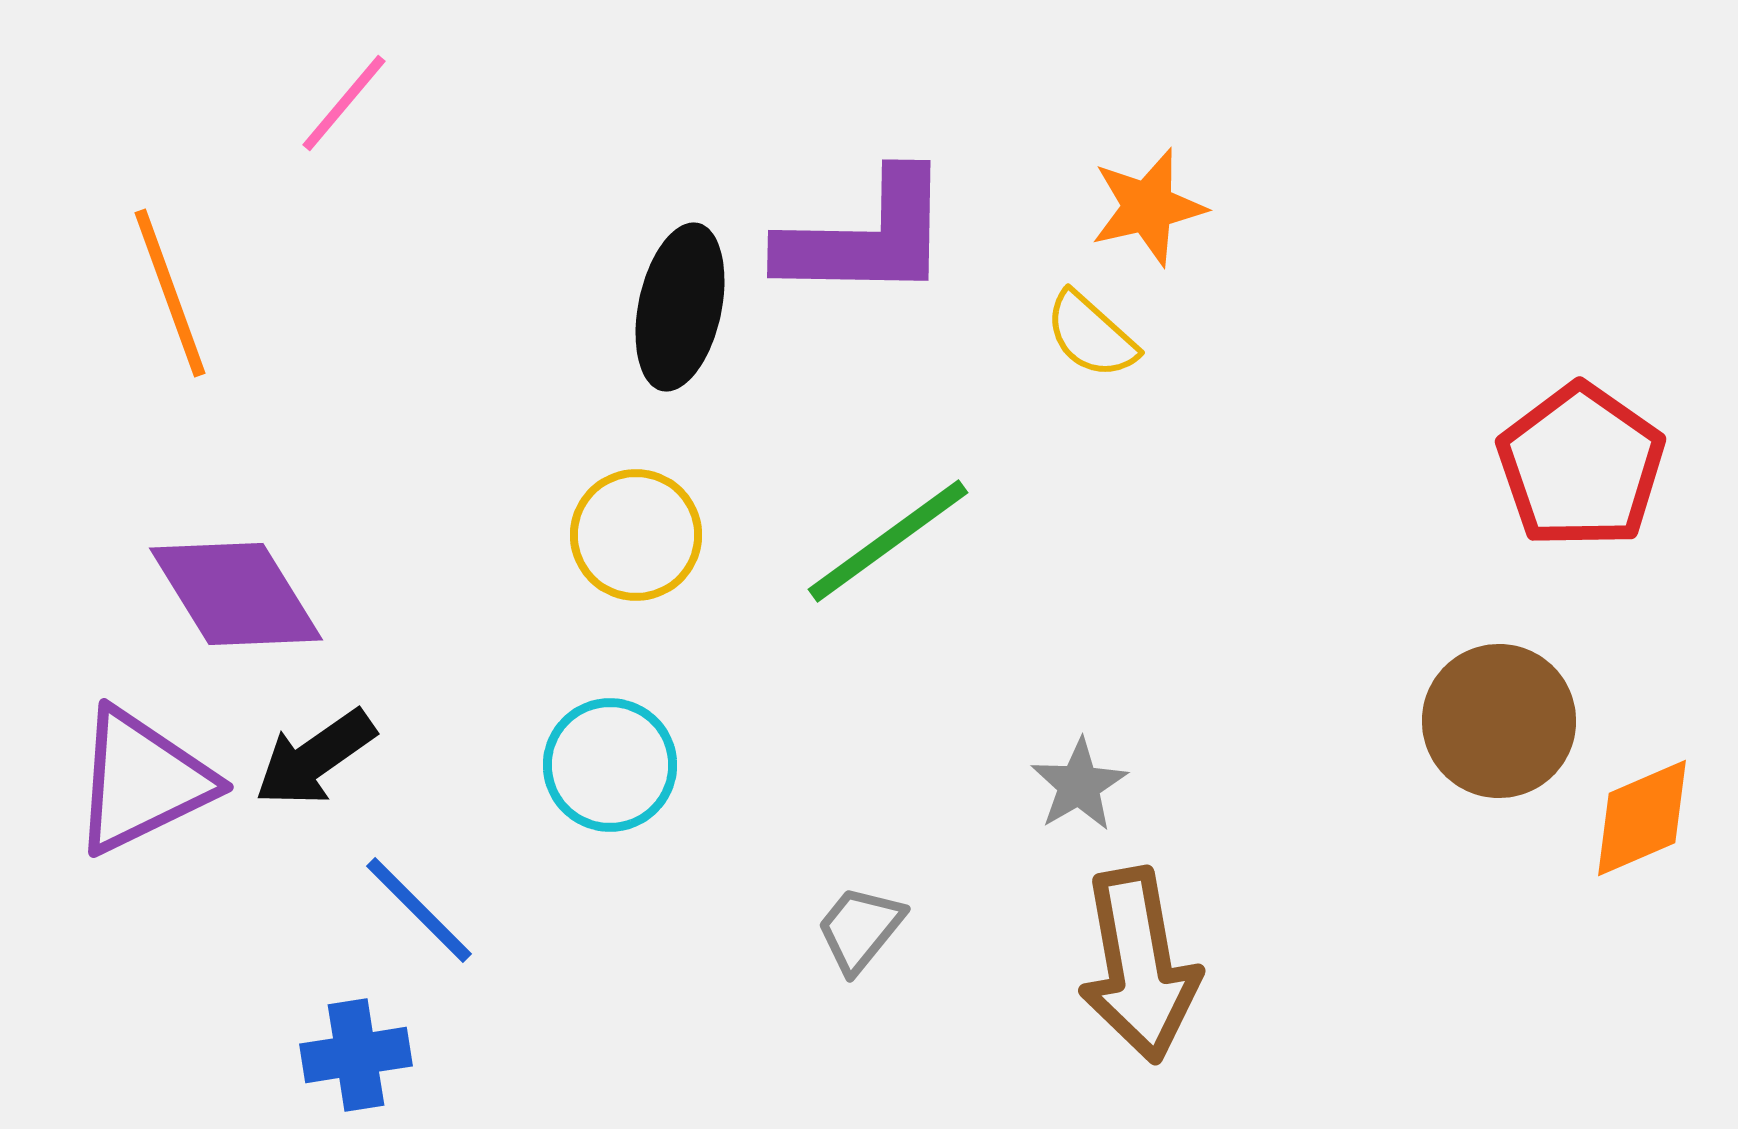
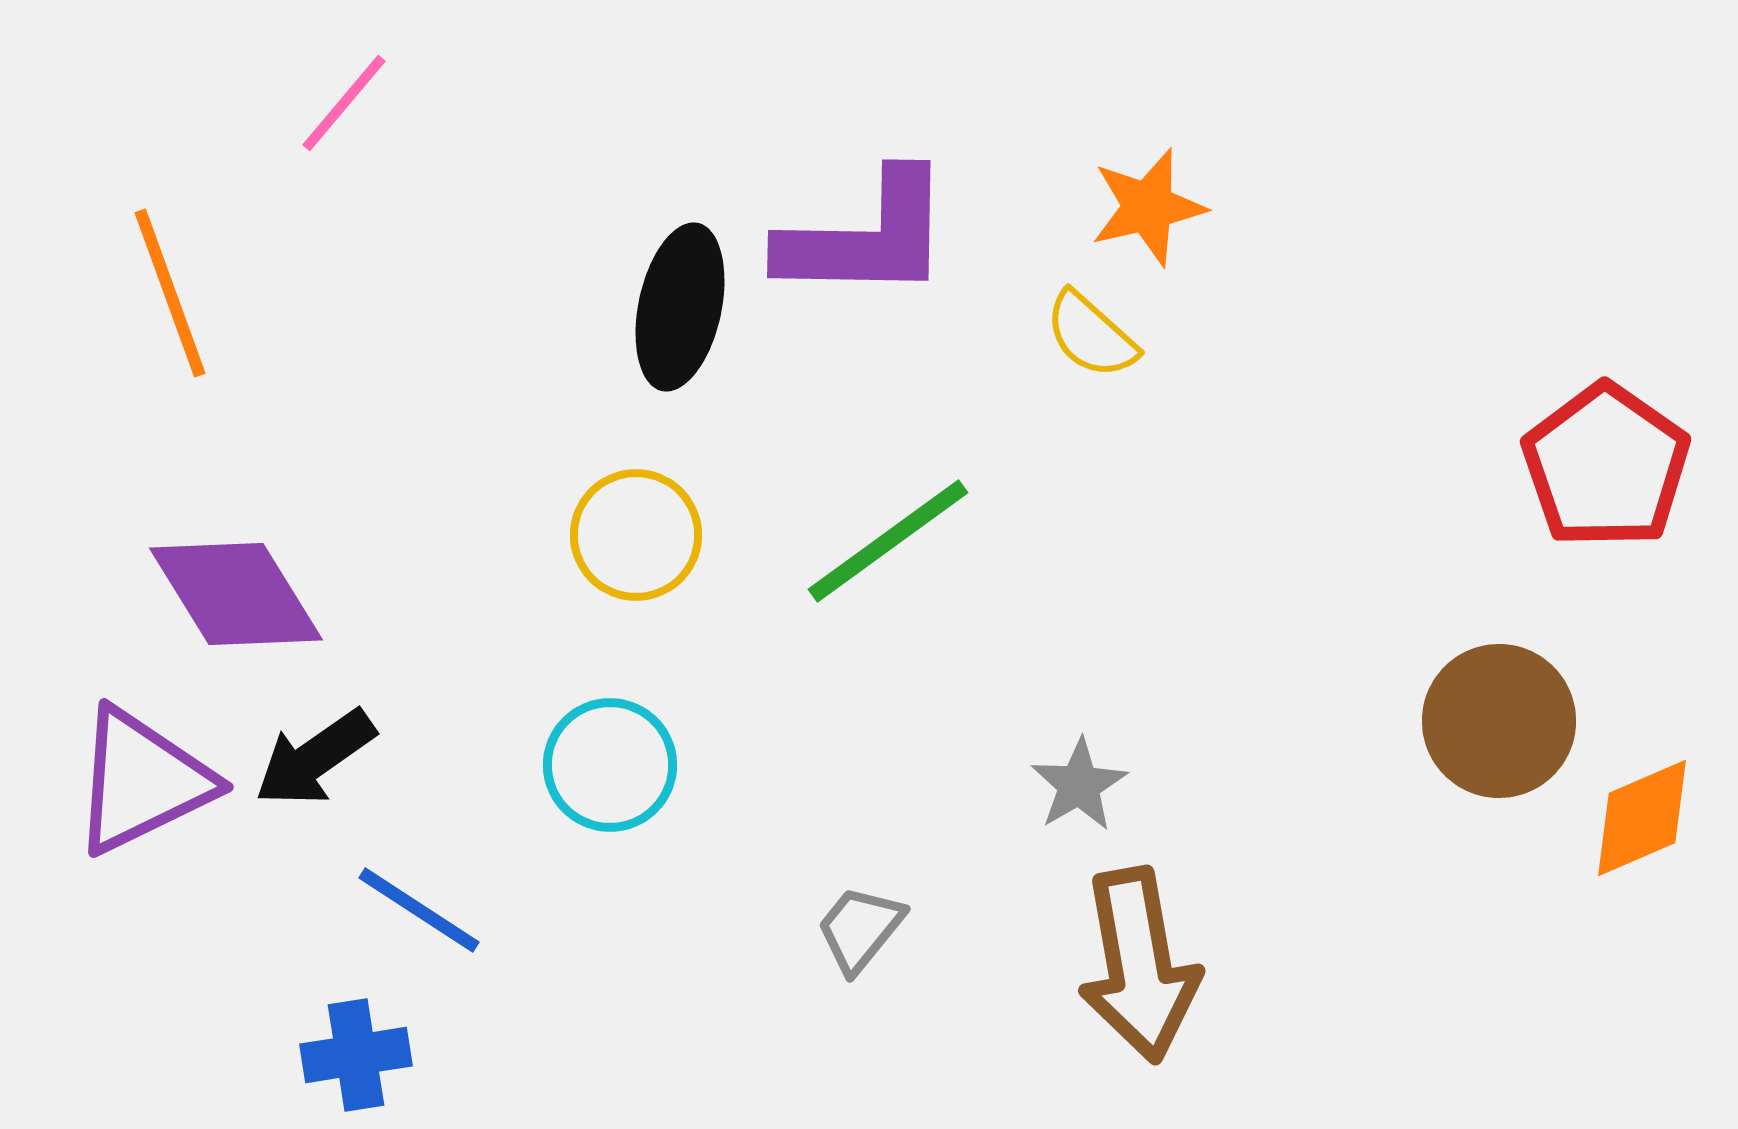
red pentagon: moved 25 px right
blue line: rotated 12 degrees counterclockwise
